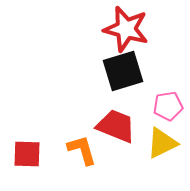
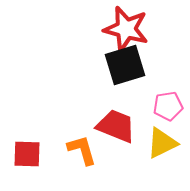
black square: moved 2 px right, 6 px up
